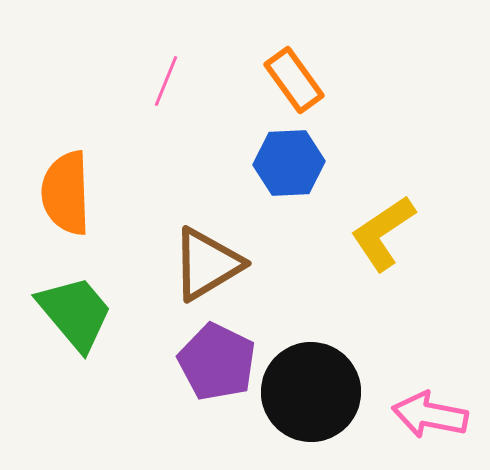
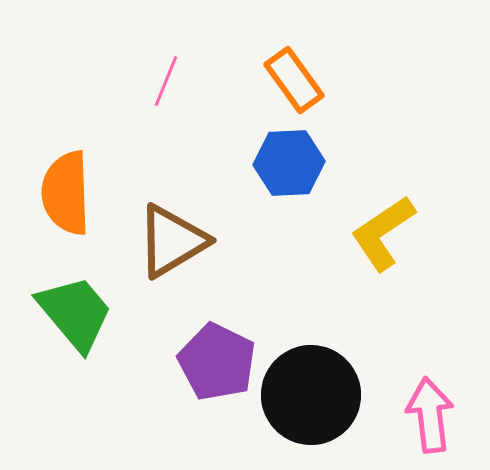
brown triangle: moved 35 px left, 23 px up
black circle: moved 3 px down
pink arrow: rotated 72 degrees clockwise
